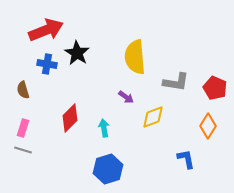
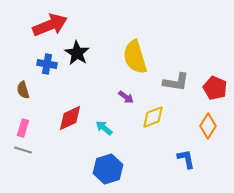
red arrow: moved 4 px right, 5 px up
yellow semicircle: rotated 12 degrees counterclockwise
red diamond: rotated 20 degrees clockwise
cyan arrow: rotated 42 degrees counterclockwise
